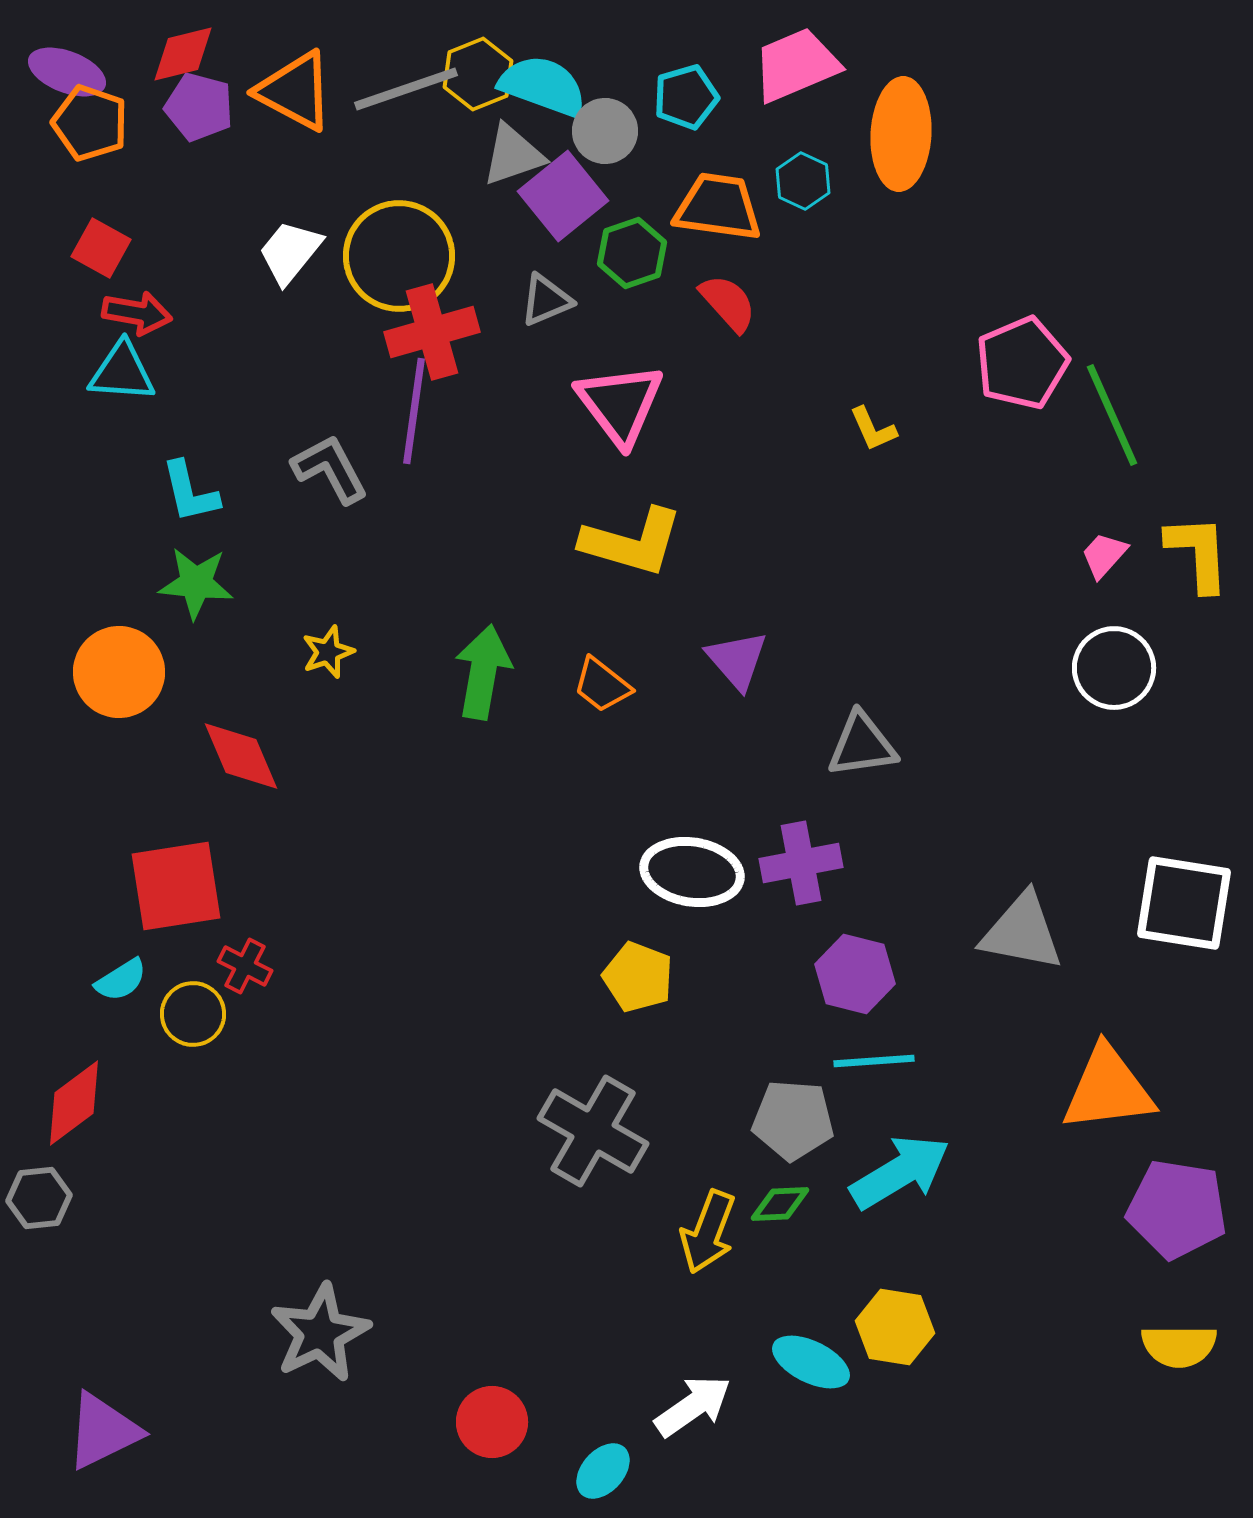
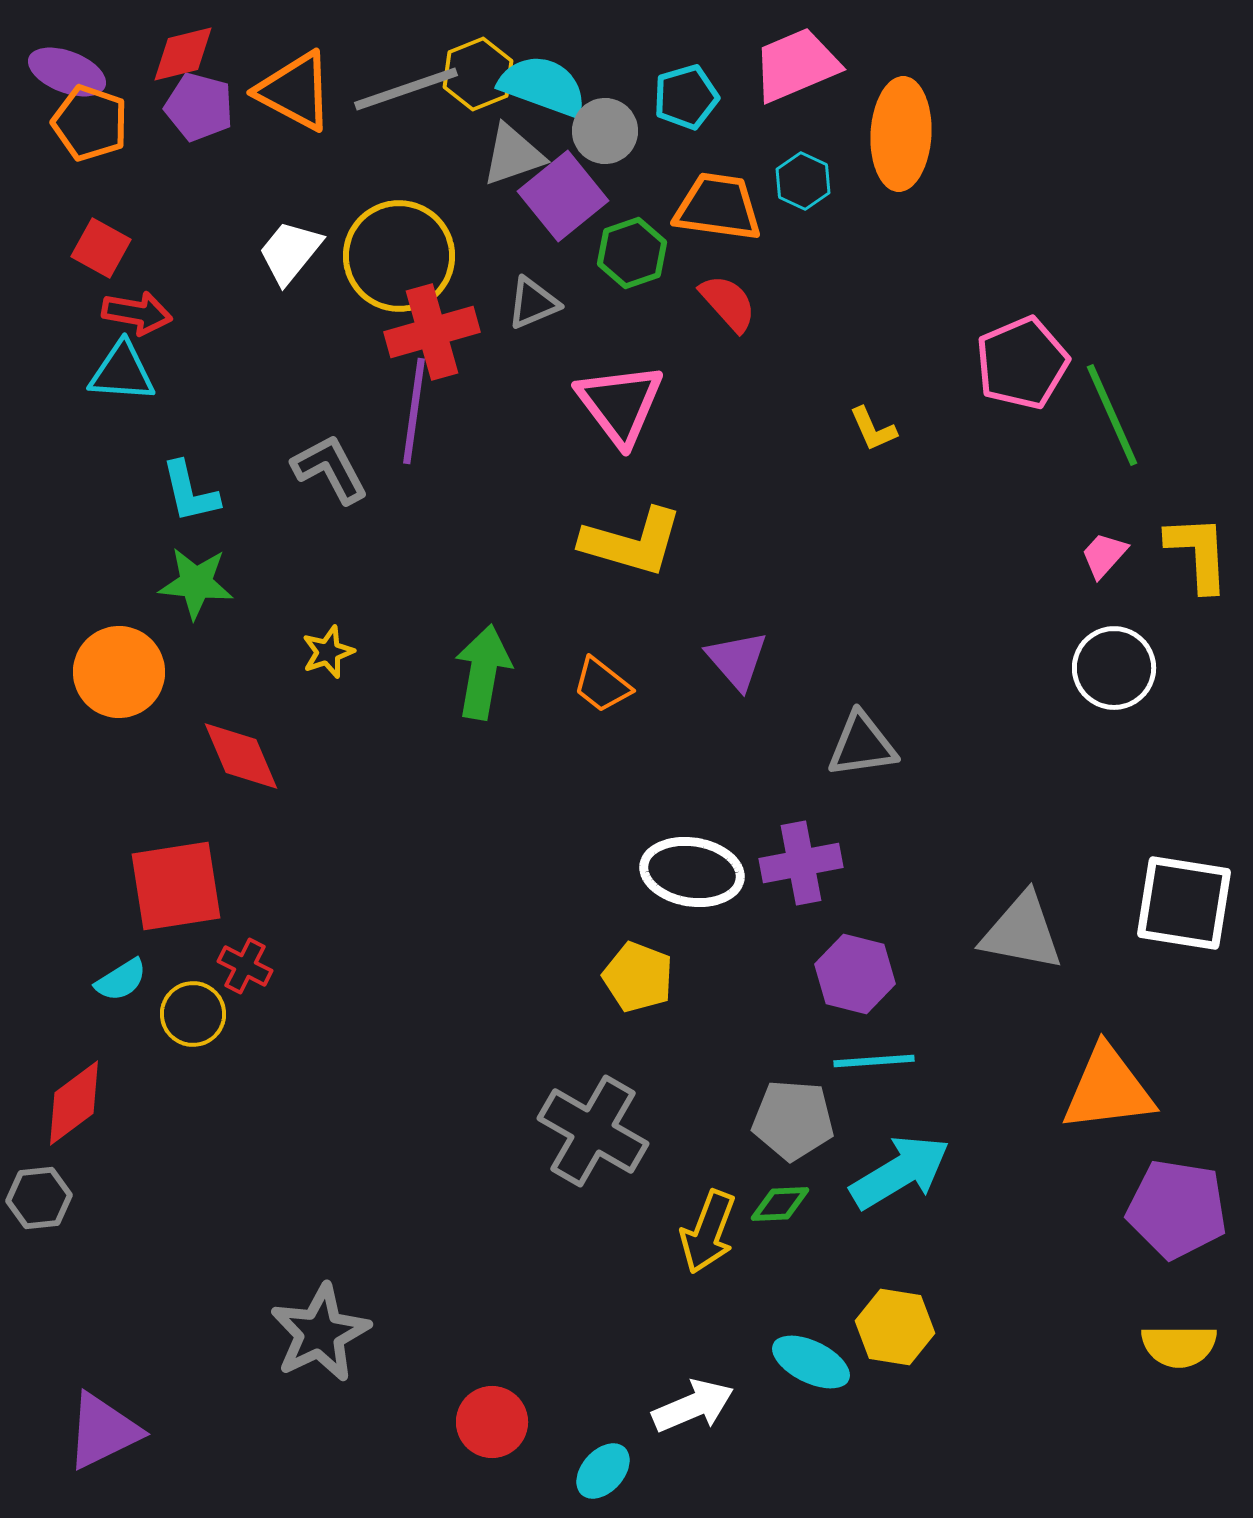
gray triangle at (546, 300): moved 13 px left, 3 px down
white arrow at (693, 1406): rotated 12 degrees clockwise
